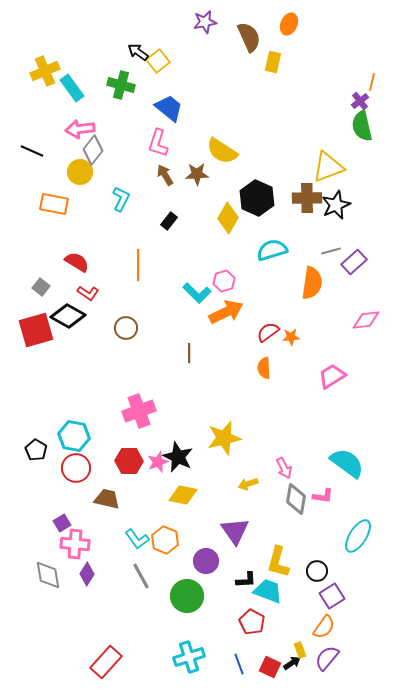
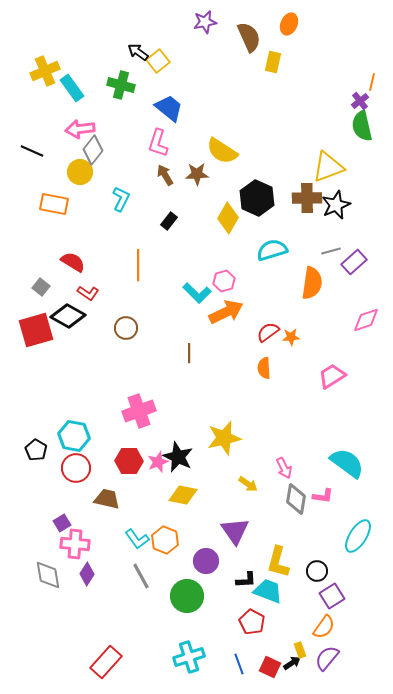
red semicircle at (77, 262): moved 4 px left
pink diamond at (366, 320): rotated 12 degrees counterclockwise
yellow arrow at (248, 484): rotated 126 degrees counterclockwise
